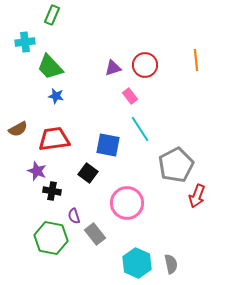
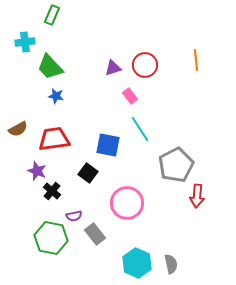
black cross: rotated 30 degrees clockwise
red arrow: rotated 15 degrees counterclockwise
purple semicircle: rotated 84 degrees counterclockwise
